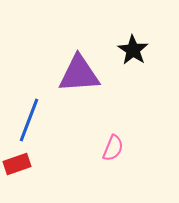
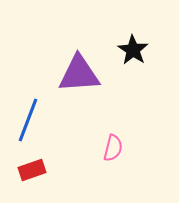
blue line: moved 1 px left
pink semicircle: rotated 8 degrees counterclockwise
red rectangle: moved 15 px right, 6 px down
